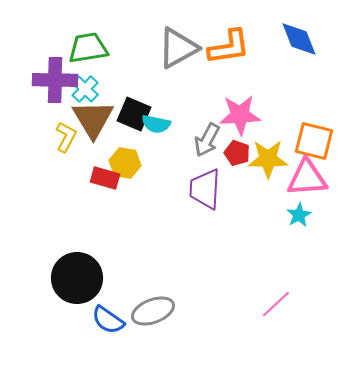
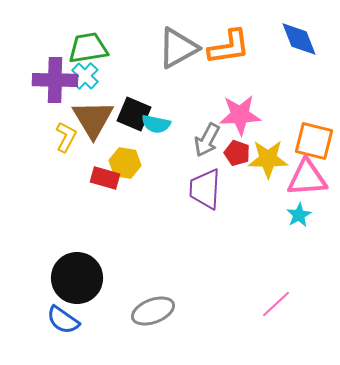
cyan cross: moved 13 px up
blue semicircle: moved 45 px left
